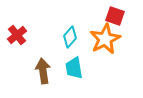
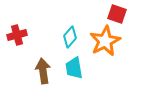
red square: moved 2 px right, 2 px up
red cross: rotated 24 degrees clockwise
orange star: moved 2 px down
